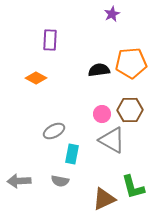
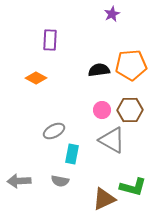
orange pentagon: moved 2 px down
pink circle: moved 4 px up
green L-shape: rotated 60 degrees counterclockwise
